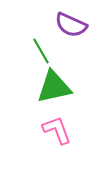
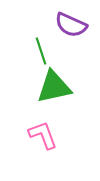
green line: rotated 12 degrees clockwise
pink L-shape: moved 14 px left, 5 px down
